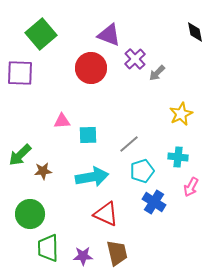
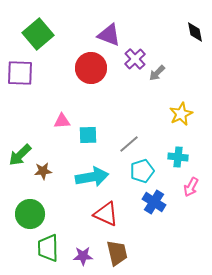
green square: moved 3 px left
